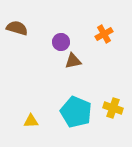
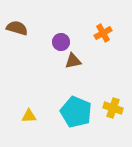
orange cross: moved 1 px left, 1 px up
yellow triangle: moved 2 px left, 5 px up
